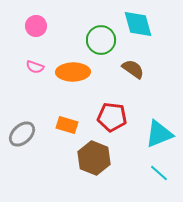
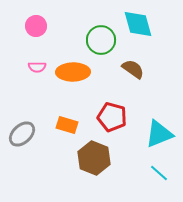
pink semicircle: moved 2 px right; rotated 18 degrees counterclockwise
red pentagon: rotated 8 degrees clockwise
